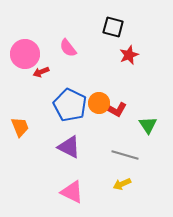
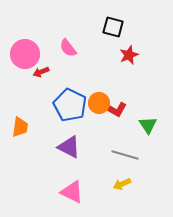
orange trapezoid: rotated 30 degrees clockwise
